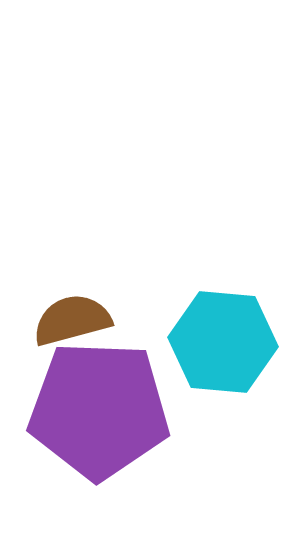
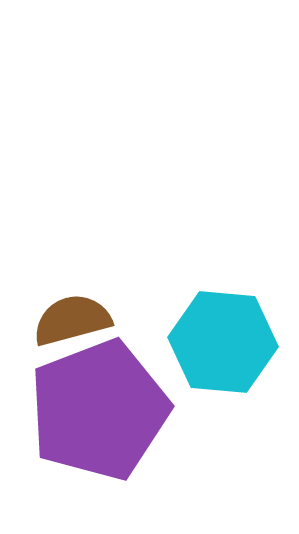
purple pentagon: rotated 23 degrees counterclockwise
